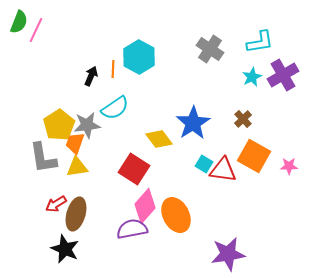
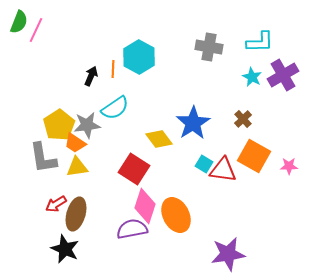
cyan L-shape: rotated 8 degrees clockwise
gray cross: moved 1 px left, 2 px up; rotated 24 degrees counterclockwise
cyan star: rotated 18 degrees counterclockwise
orange trapezoid: rotated 75 degrees counterclockwise
pink diamond: rotated 24 degrees counterclockwise
